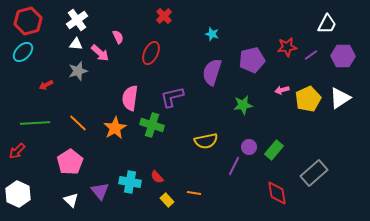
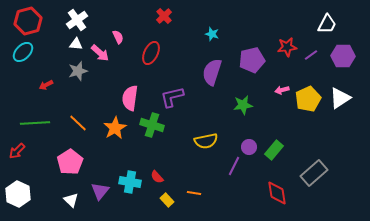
purple triangle at (100, 191): rotated 18 degrees clockwise
